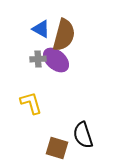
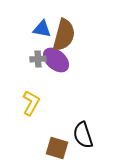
blue triangle: moved 1 px right; rotated 18 degrees counterclockwise
yellow L-shape: rotated 45 degrees clockwise
